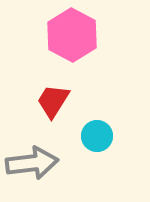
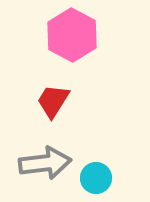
cyan circle: moved 1 px left, 42 px down
gray arrow: moved 13 px right
